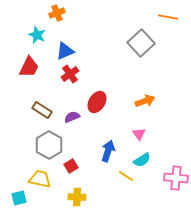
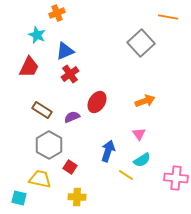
red square: moved 1 px left, 1 px down; rotated 24 degrees counterclockwise
yellow line: moved 1 px up
cyan square: rotated 28 degrees clockwise
